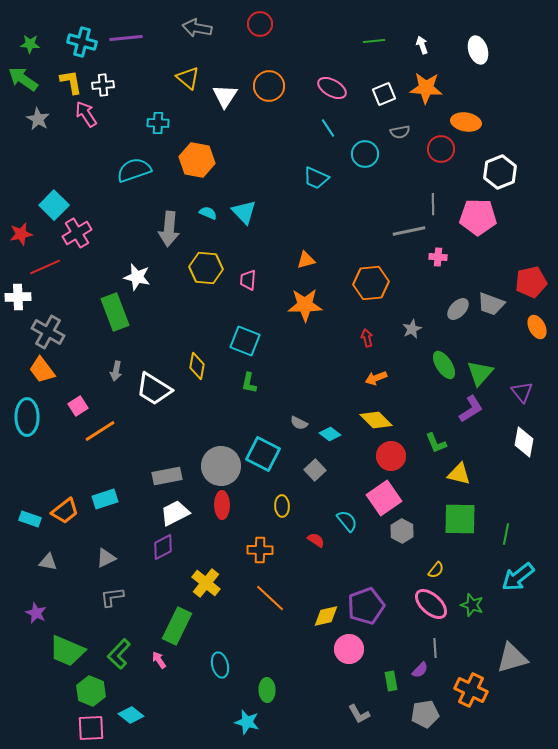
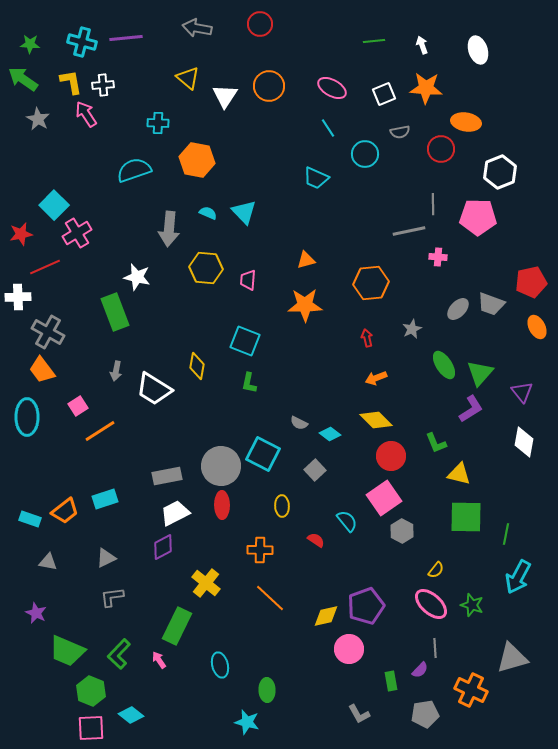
green square at (460, 519): moved 6 px right, 2 px up
cyan arrow at (518, 577): rotated 24 degrees counterclockwise
